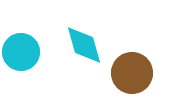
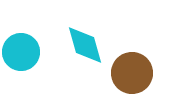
cyan diamond: moved 1 px right
